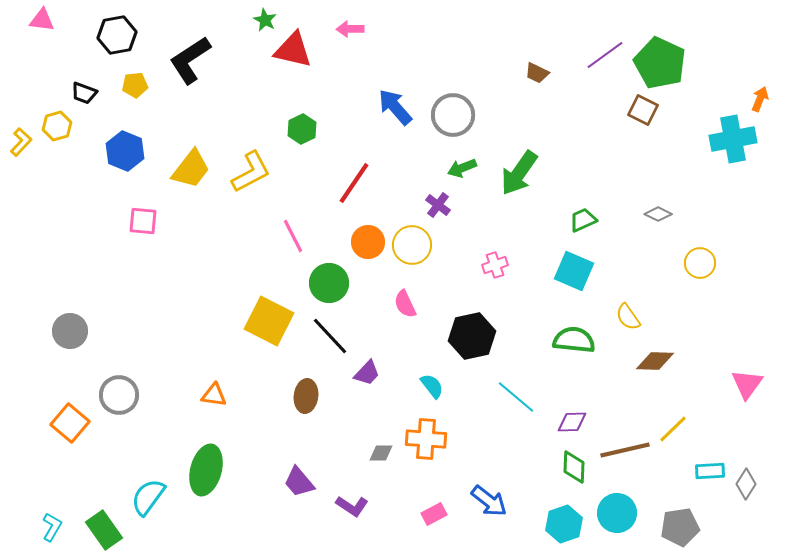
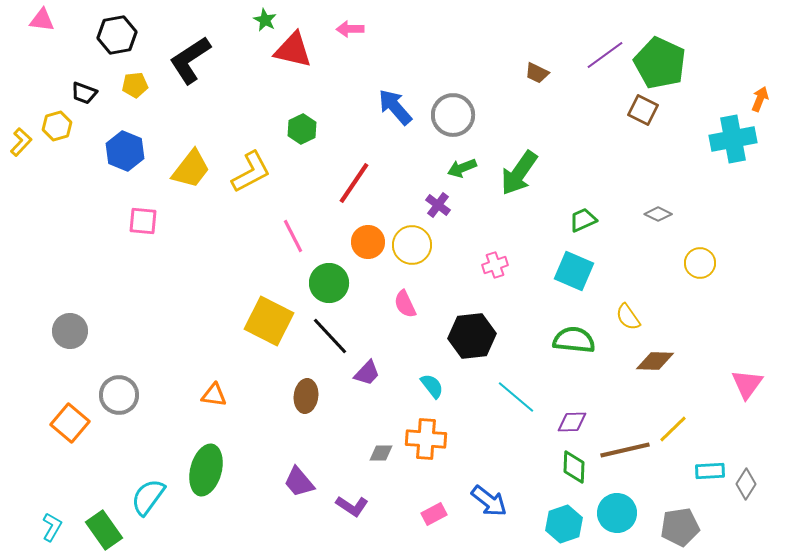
black hexagon at (472, 336): rotated 6 degrees clockwise
